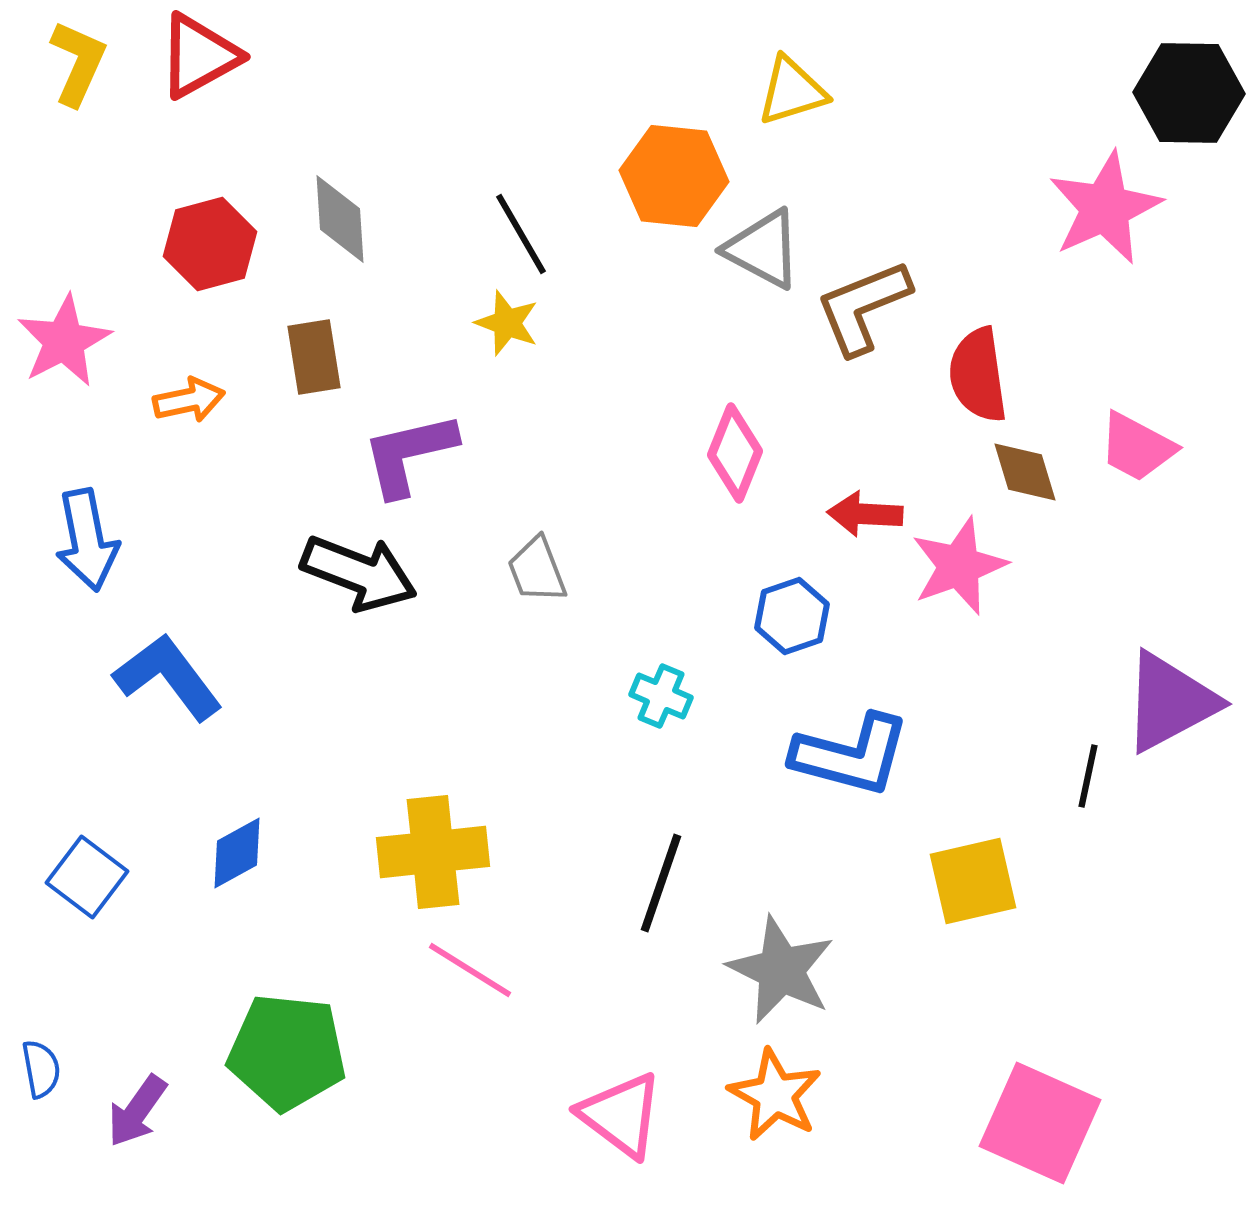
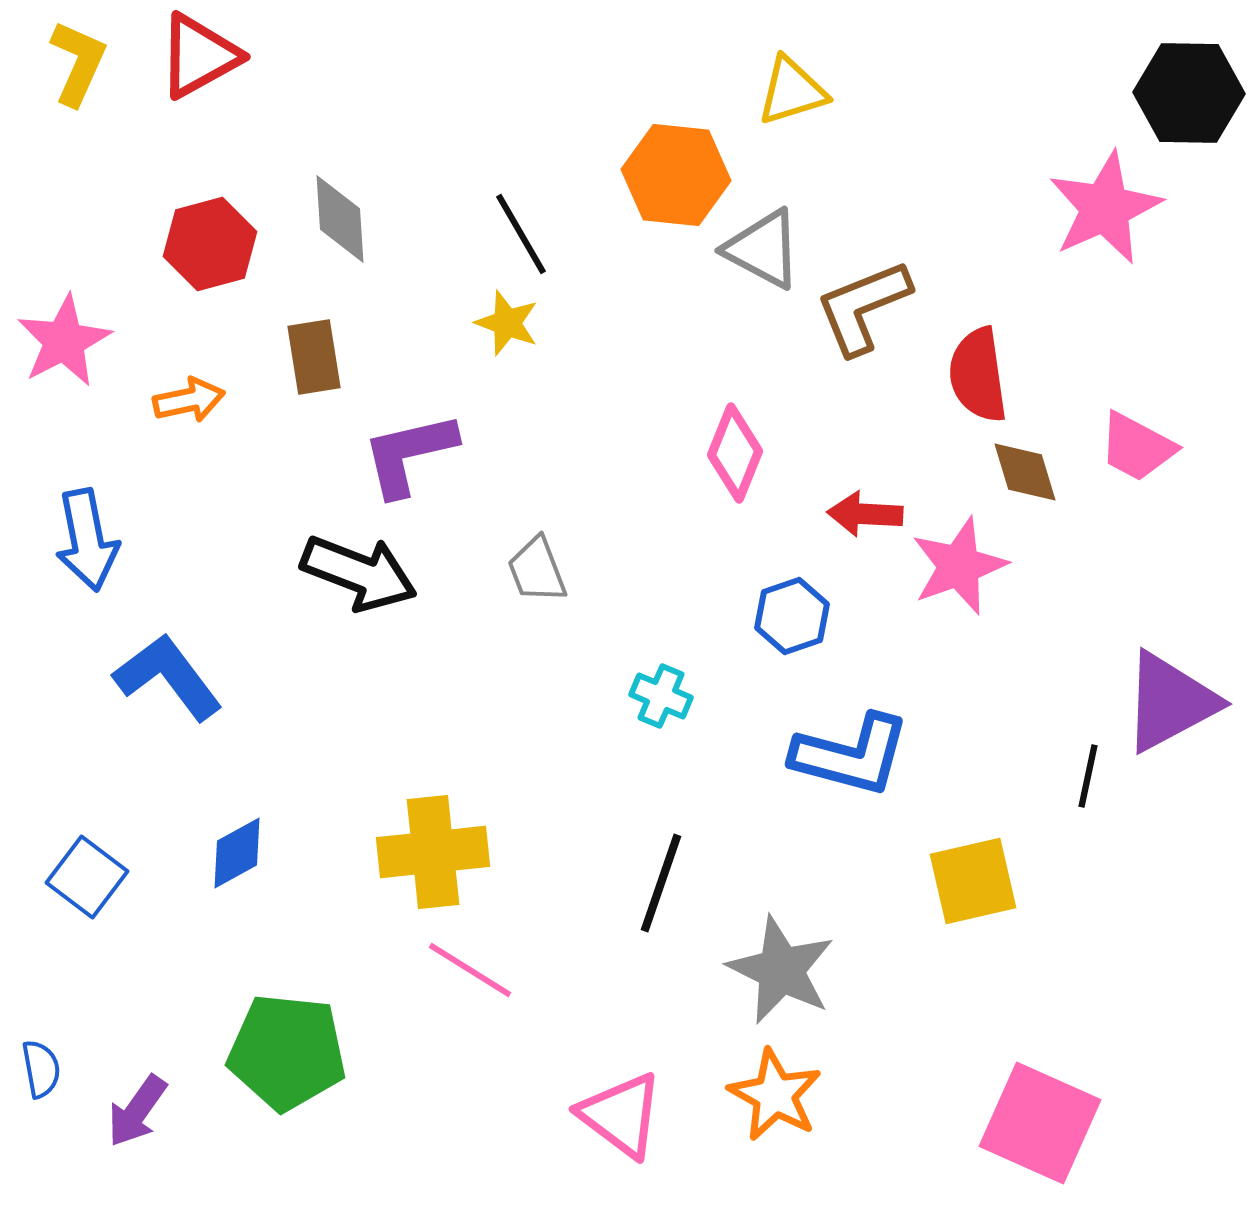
orange hexagon at (674, 176): moved 2 px right, 1 px up
